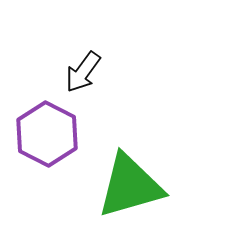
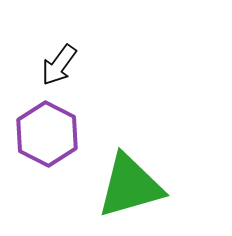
black arrow: moved 24 px left, 7 px up
